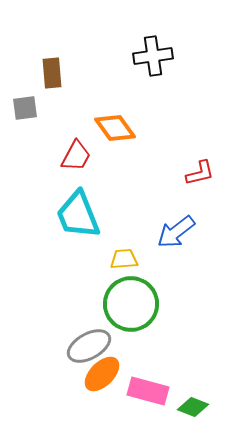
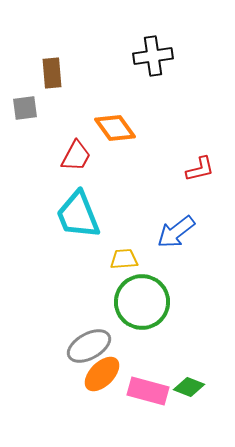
red L-shape: moved 4 px up
green circle: moved 11 px right, 2 px up
green diamond: moved 4 px left, 20 px up
